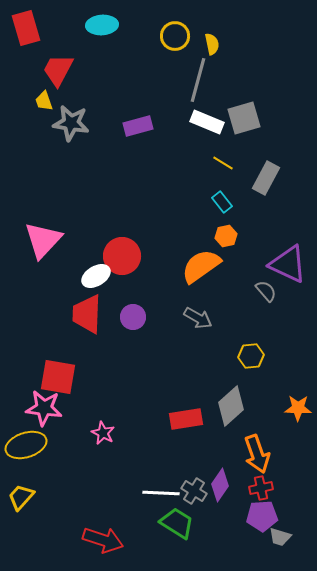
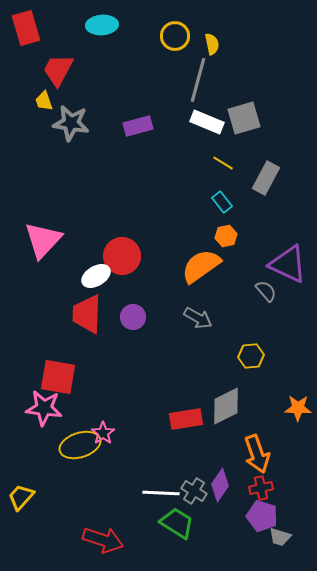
gray diamond at (231, 406): moved 5 px left; rotated 15 degrees clockwise
pink star at (103, 433): rotated 10 degrees clockwise
yellow ellipse at (26, 445): moved 54 px right
purple pentagon at (262, 516): rotated 20 degrees clockwise
